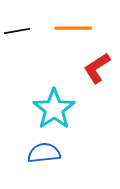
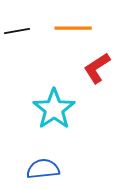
blue semicircle: moved 1 px left, 16 px down
